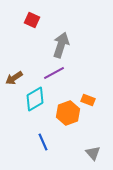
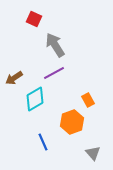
red square: moved 2 px right, 1 px up
gray arrow: moved 6 px left; rotated 50 degrees counterclockwise
orange rectangle: rotated 40 degrees clockwise
orange hexagon: moved 4 px right, 9 px down
